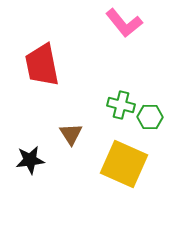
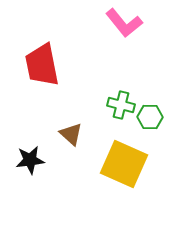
brown triangle: rotated 15 degrees counterclockwise
